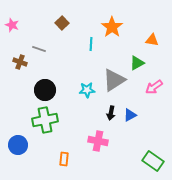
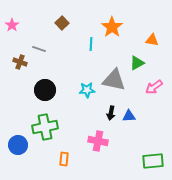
pink star: rotated 16 degrees clockwise
gray triangle: rotated 45 degrees clockwise
blue triangle: moved 1 px left, 1 px down; rotated 24 degrees clockwise
green cross: moved 7 px down
green rectangle: rotated 40 degrees counterclockwise
